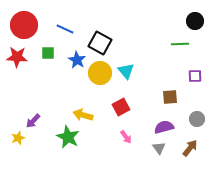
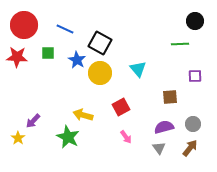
cyan triangle: moved 12 px right, 2 px up
gray circle: moved 4 px left, 5 px down
yellow star: rotated 16 degrees counterclockwise
